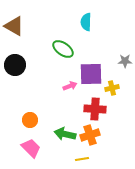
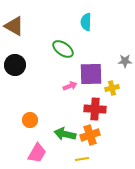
pink trapezoid: moved 6 px right, 5 px down; rotated 75 degrees clockwise
